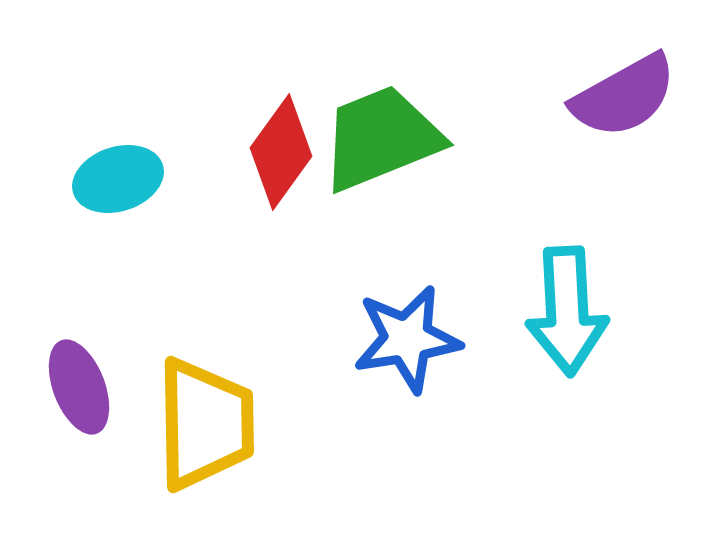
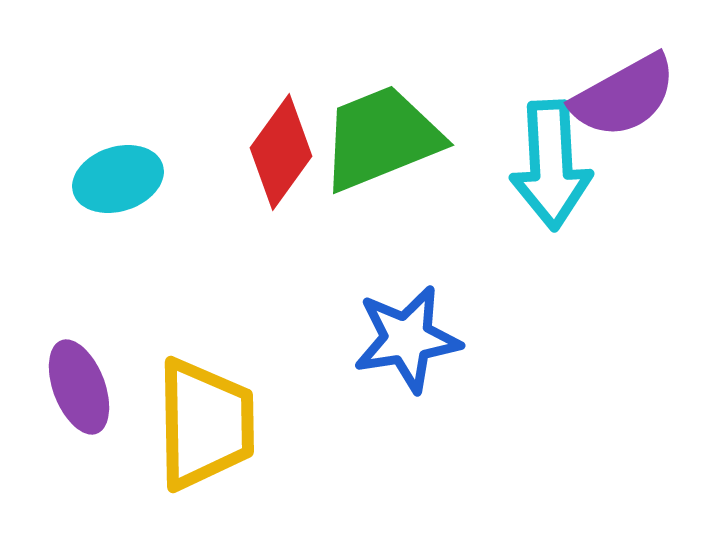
cyan arrow: moved 16 px left, 146 px up
